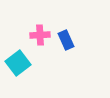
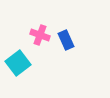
pink cross: rotated 24 degrees clockwise
